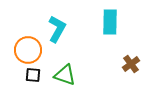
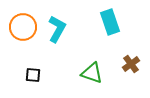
cyan rectangle: rotated 20 degrees counterclockwise
orange circle: moved 5 px left, 23 px up
green triangle: moved 27 px right, 2 px up
